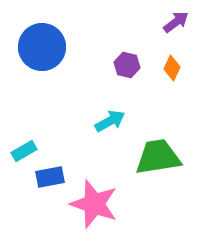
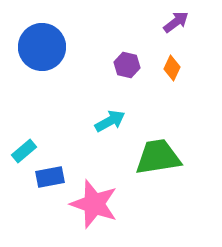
cyan rectangle: rotated 10 degrees counterclockwise
